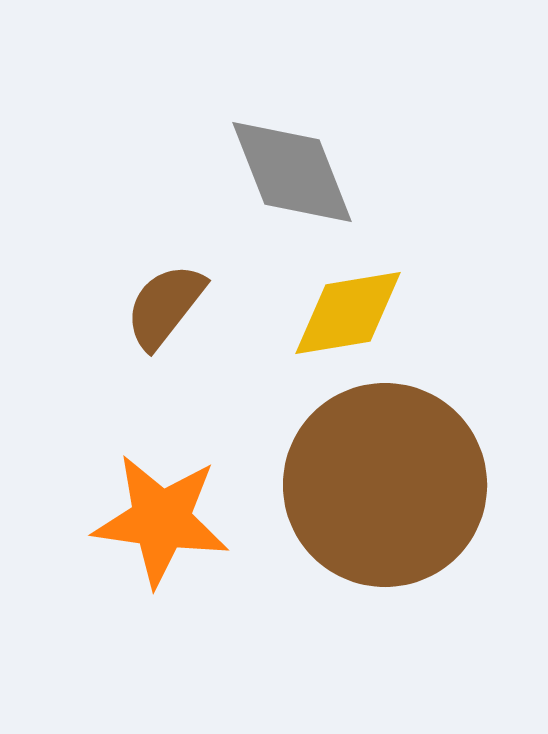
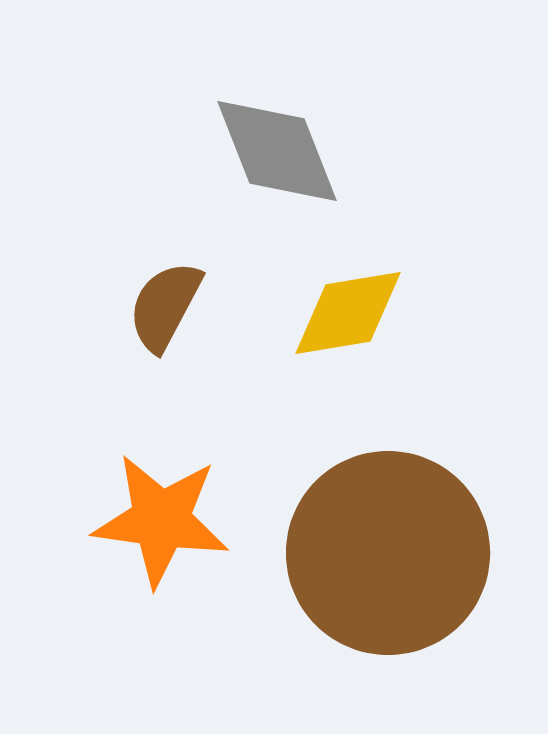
gray diamond: moved 15 px left, 21 px up
brown semicircle: rotated 10 degrees counterclockwise
brown circle: moved 3 px right, 68 px down
